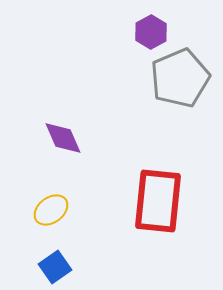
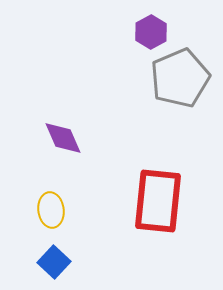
yellow ellipse: rotated 60 degrees counterclockwise
blue square: moved 1 px left, 5 px up; rotated 12 degrees counterclockwise
